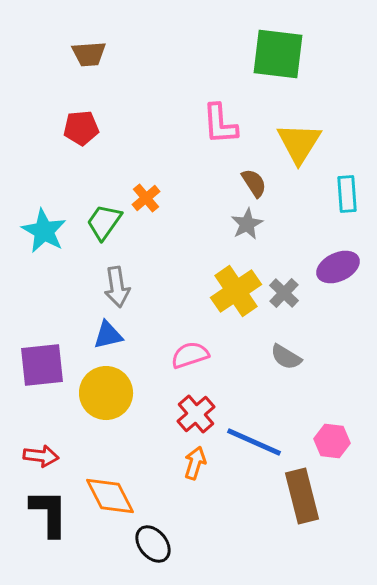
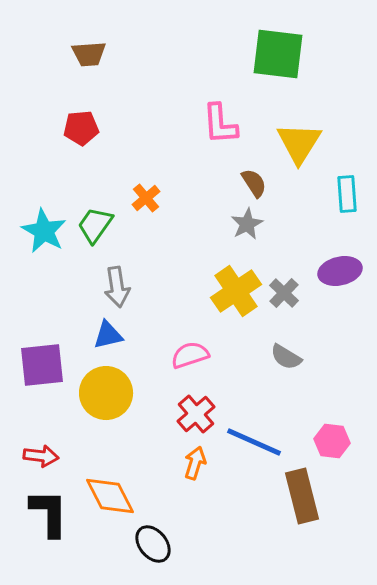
green trapezoid: moved 9 px left, 3 px down
purple ellipse: moved 2 px right, 4 px down; rotated 12 degrees clockwise
